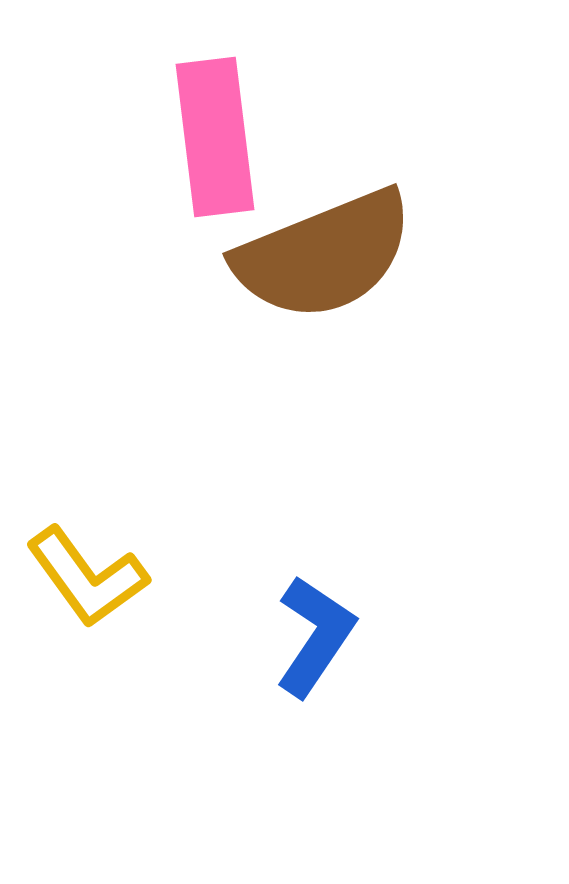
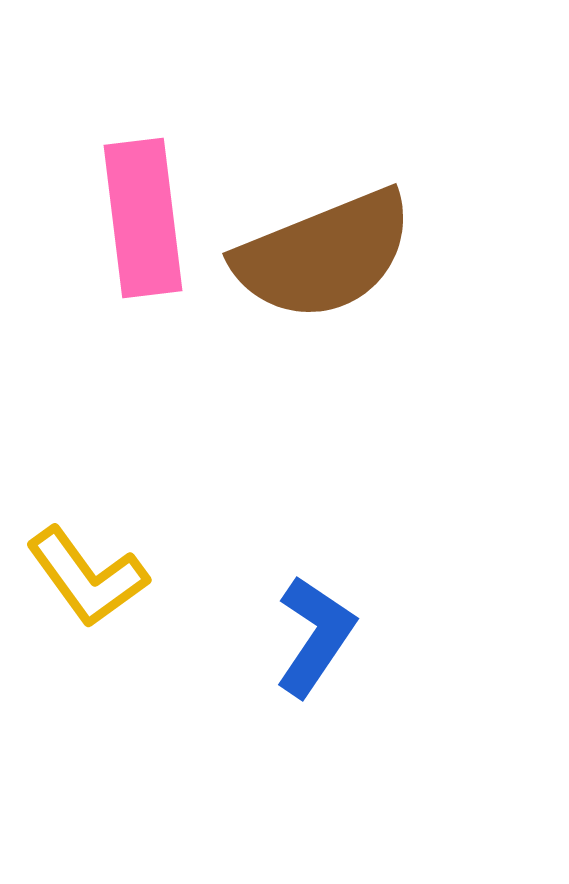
pink rectangle: moved 72 px left, 81 px down
